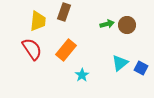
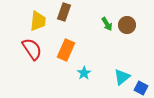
green arrow: rotated 72 degrees clockwise
orange rectangle: rotated 15 degrees counterclockwise
cyan triangle: moved 2 px right, 14 px down
blue square: moved 20 px down
cyan star: moved 2 px right, 2 px up
